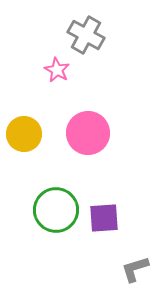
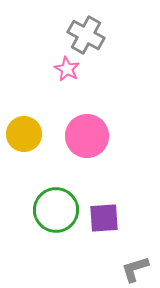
pink star: moved 10 px right, 1 px up
pink circle: moved 1 px left, 3 px down
